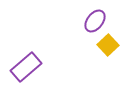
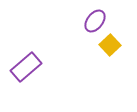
yellow square: moved 2 px right
